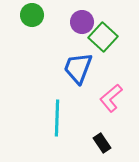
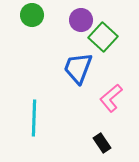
purple circle: moved 1 px left, 2 px up
cyan line: moved 23 px left
